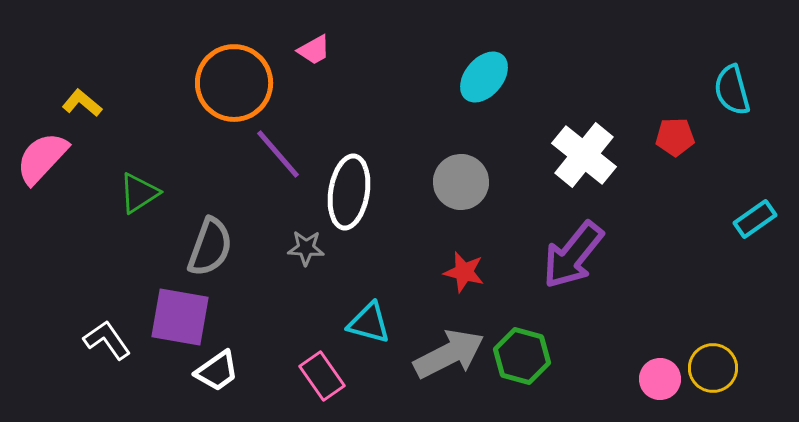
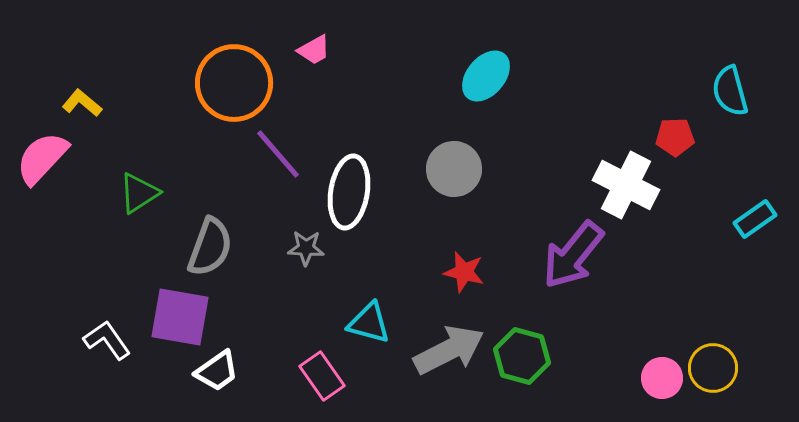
cyan ellipse: moved 2 px right, 1 px up
cyan semicircle: moved 2 px left, 1 px down
white cross: moved 42 px right, 30 px down; rotated 12 degrees counterclockwise
gray circle: moved 7 px left, 13 px up
gray arrow: moved 4 px up
pink circle: moved 2 px right, 1 px up
